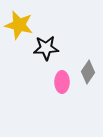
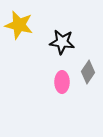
black star: moved 16 px right, 6 px up; rotated 10 degrees clockwise
